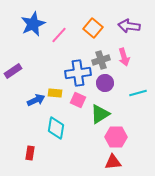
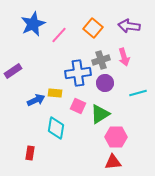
pink square: moved 6 px down
